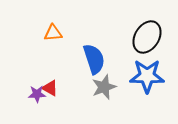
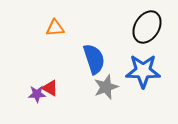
orange triangle: moved 2 px right, 5 px up
black ellipse: moved 10 px up
blue star: moved 4 px left, 5 px up
gray star: moved 2 px right
